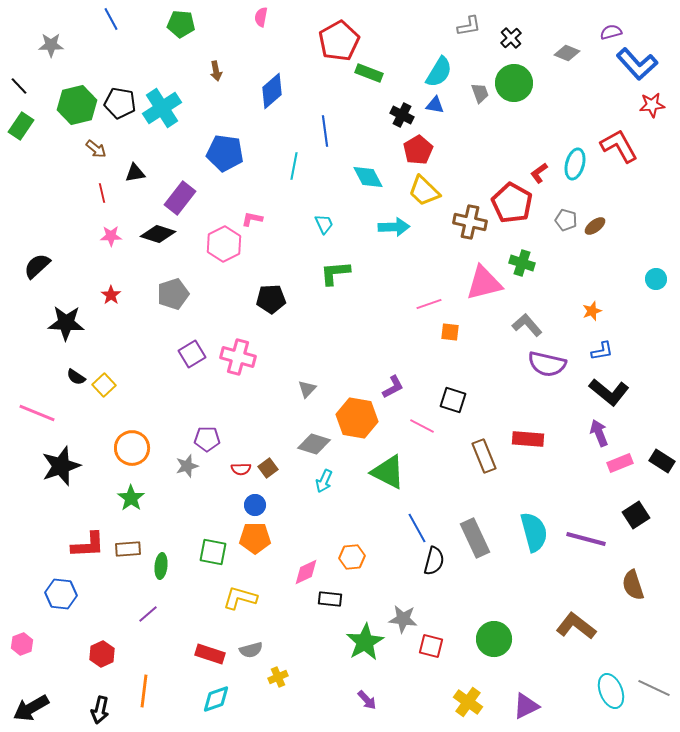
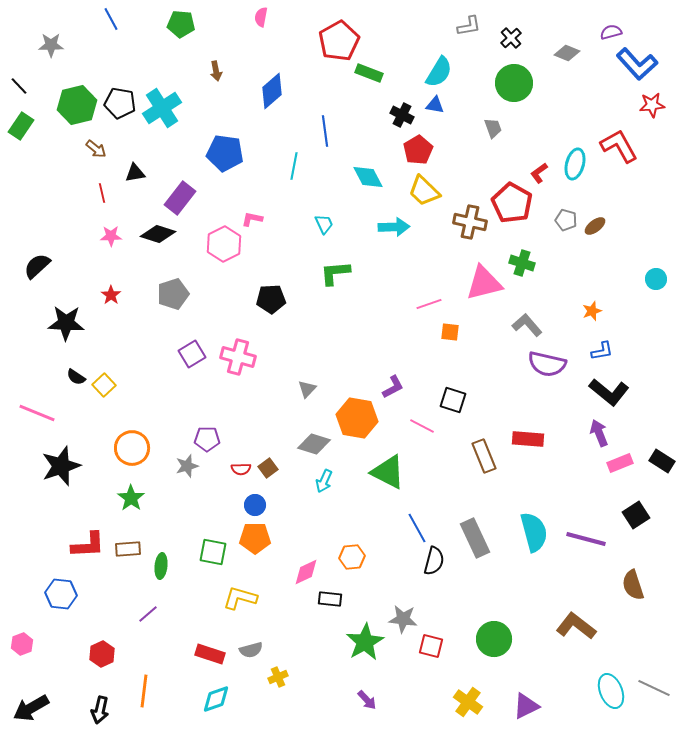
gray trapezoid at (480, 93): moved 13 px right, 35 px down
